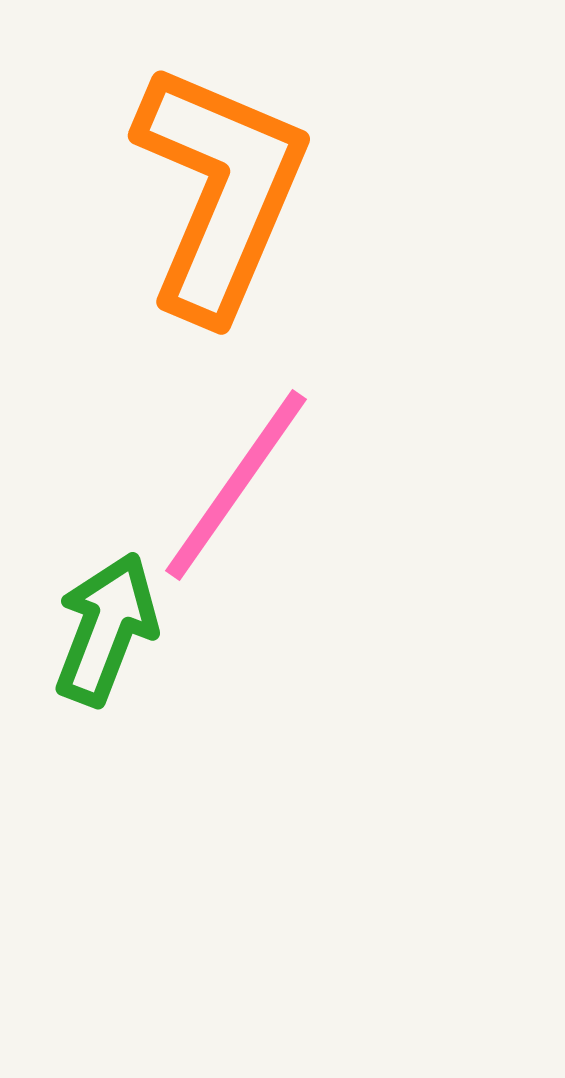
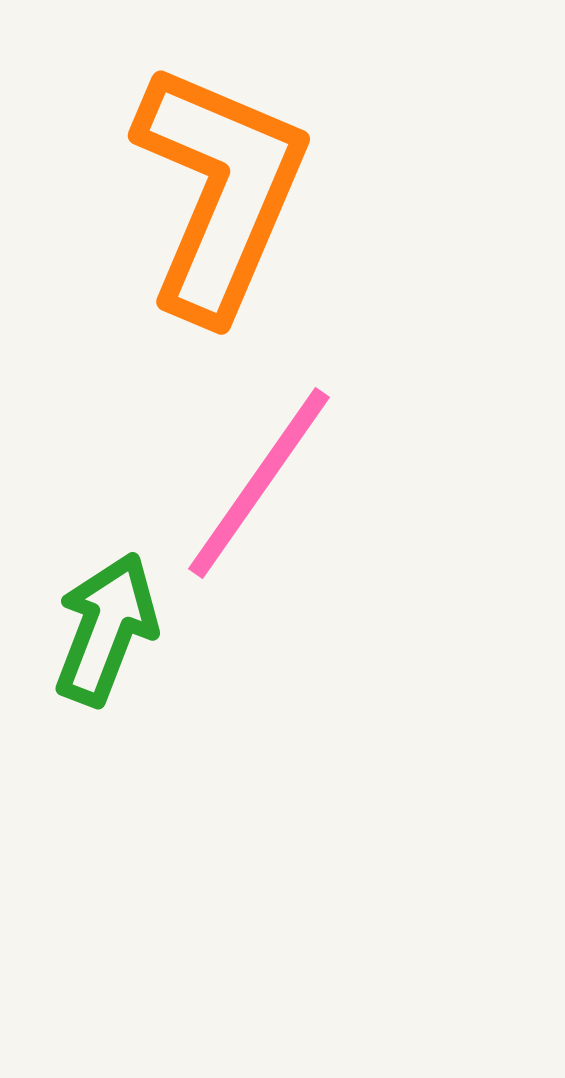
pink line: moved 23 px right, 2 px up
